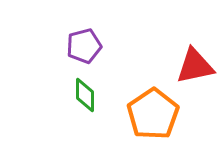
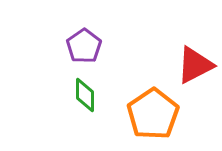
purple pentagon: rotated 20 degrees counterclockwise
red triangle: moved 1 px up; rotated 15 degrees counterclockwise
